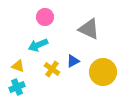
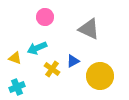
cyan arrow: moved 1 px left, 3 px down
yellow triangle: moved 3 px left, 8 px up
yellow circle: moved 3 px left, 4 px down
